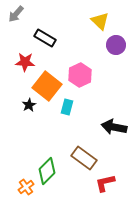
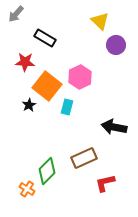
pink hexagon: moved 2 px down
brown rectangle: rotated 60 degrees counterclockwise
orange cross: moved 1 px right, 2 px down; rotated 21 degrees counterclockwise
